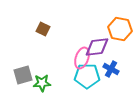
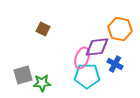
blue cross: moved 4 px right, 5 px up
